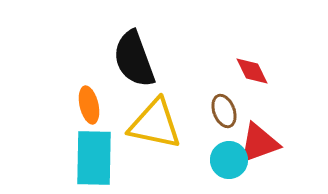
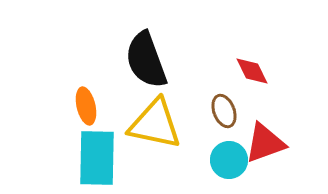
black semicircle: moved 12 px right, 1 px down
orange ellipse: moved 3 px left, 1 px down
red triangle: moved 6 px right
cyan rectangle: moved 3 px right
